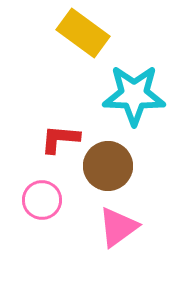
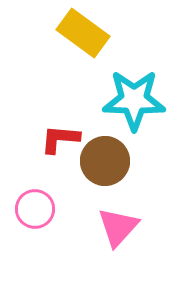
cyan star: moved 5 px down
brown circle: moved 3 px left, 5 px up
pink circle: moved 7 px left, 9 px down
pink triangle: rotated 12 degrees counterclockwise
